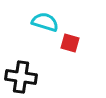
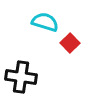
red square: rotated 30 degrees clockwise
